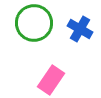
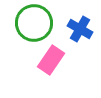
pink rectangle: moved 20 px up
